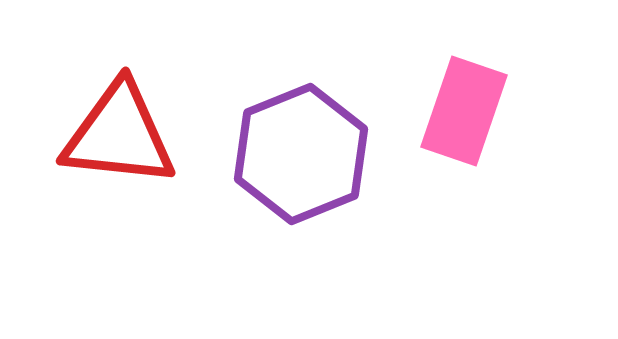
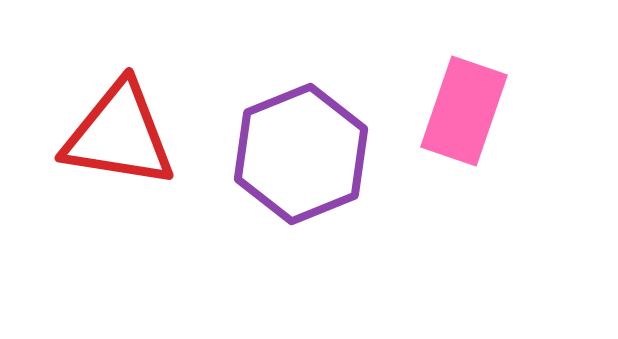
red triangle: rotated 3 degrees clockwise
